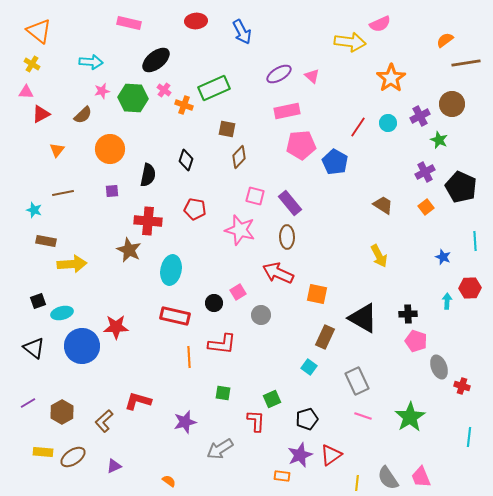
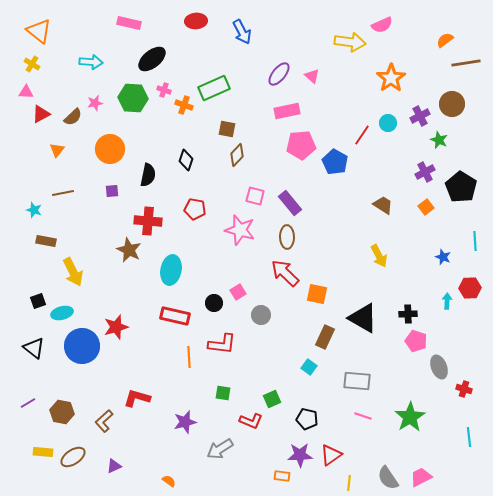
pink semicircle at (380, 24): moved 2 px right, 1 px down
black ellipse at (156, 60): moved 4 px left, 1 px up
purple ellipse at (279, 74): rotated 20 degrees counterclockwise
pink cross at (164, 90): rotated 16 degrees counterclockwise
pink star at (102, 91): moved 7 px left, 12 px down
brown semicircle at (83, 115): moved 10 px left, 2 px down
red line at (358, 127): moved 4 px right, 8 px down
brown diamond at (239, 157): moved 2 px left, 2 px up
black pentagon at (461, 187): rotated 8 degrees clockwise
yellow arrow at (72, 264): moved 1 px right, 8 px down; rotated 68 degrees clockwise
red arrow at (278, 273): moved 7 px right; rotated 20 degrees clockwise
red star at (116, 327): rotated 15 degrees counterclockwise
gray rectangle at (357, 381): rotated 60 degrees counterclockwise
red cross at (462, 386): moved 2 px right, 3 px down
red L-shape at (138, 401): moved 1 px left, 3 px up
brown hexagon at (62, 412): rotated 20 degrees counterclockwise
black pentagon at (307, 419): rotated 30 degrees clockwise
red L-shape at (256, 421): moved 5 px left; rotated 110 degrees clockwise
cyan line at (469, 437): rotated 12 degrees counterclockwise
purple star at (300, 455): rotated 20 degrees clockwise
pink trapezoid at (421, 477): rotated 85 degrees clockwise
yellow line at (357, 483): moved 8 px left
